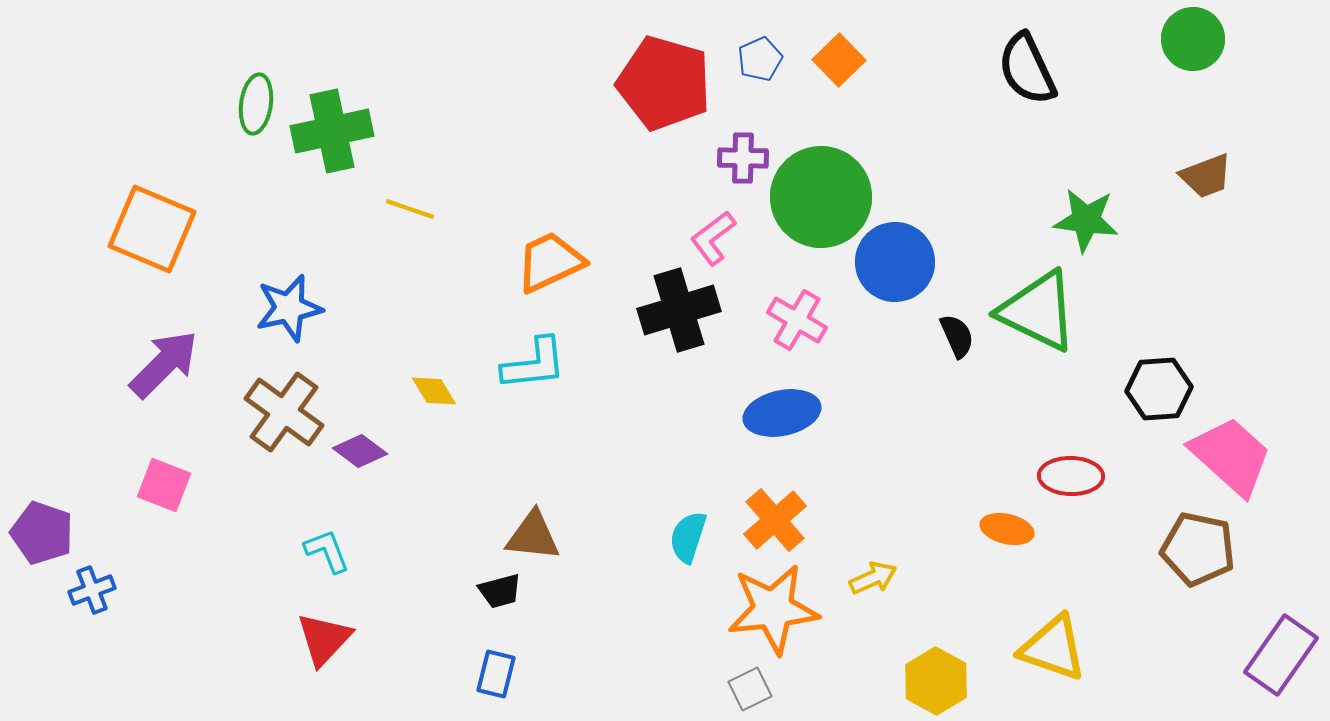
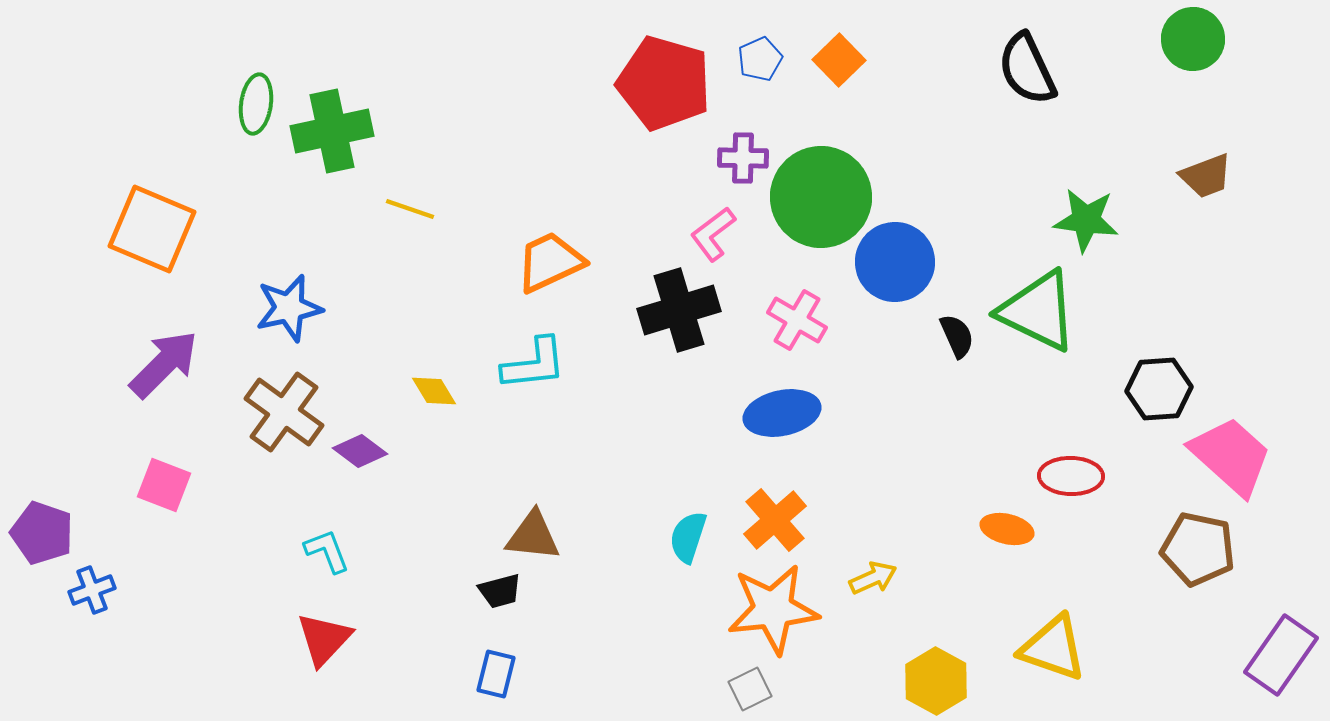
pink L-shape at (713, 238): moved 4 px up
